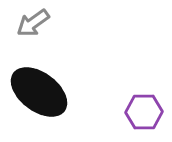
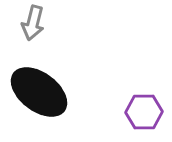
gray arrow: rotated 40 degrees counterclockwise
